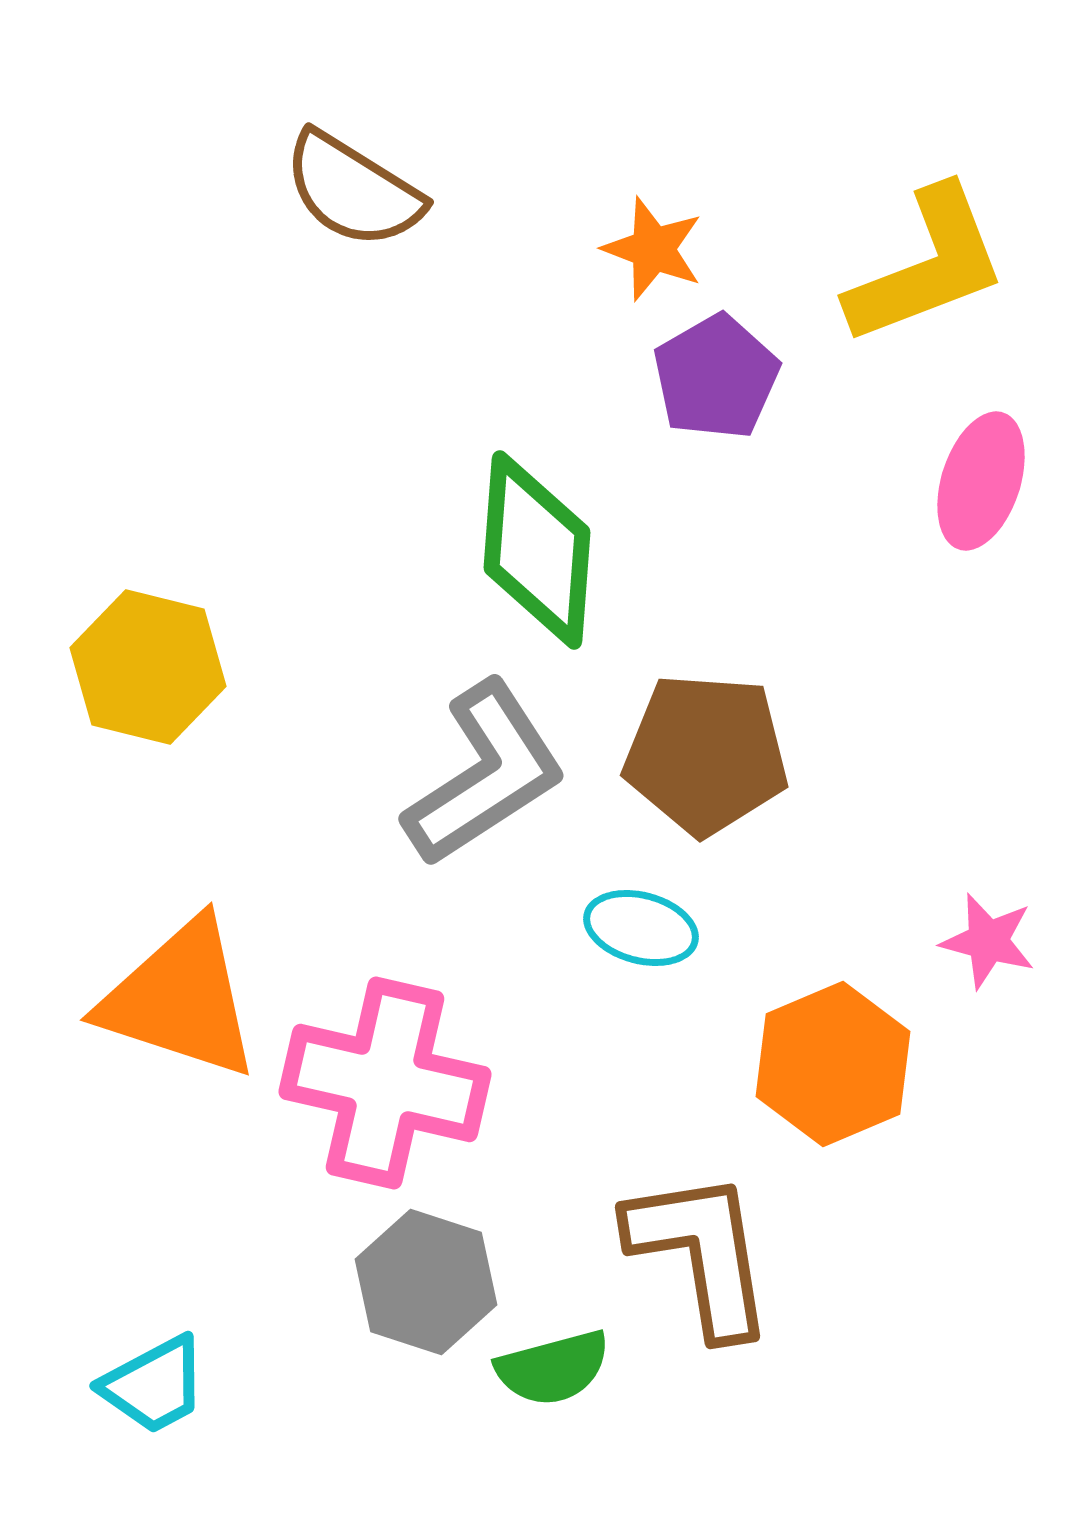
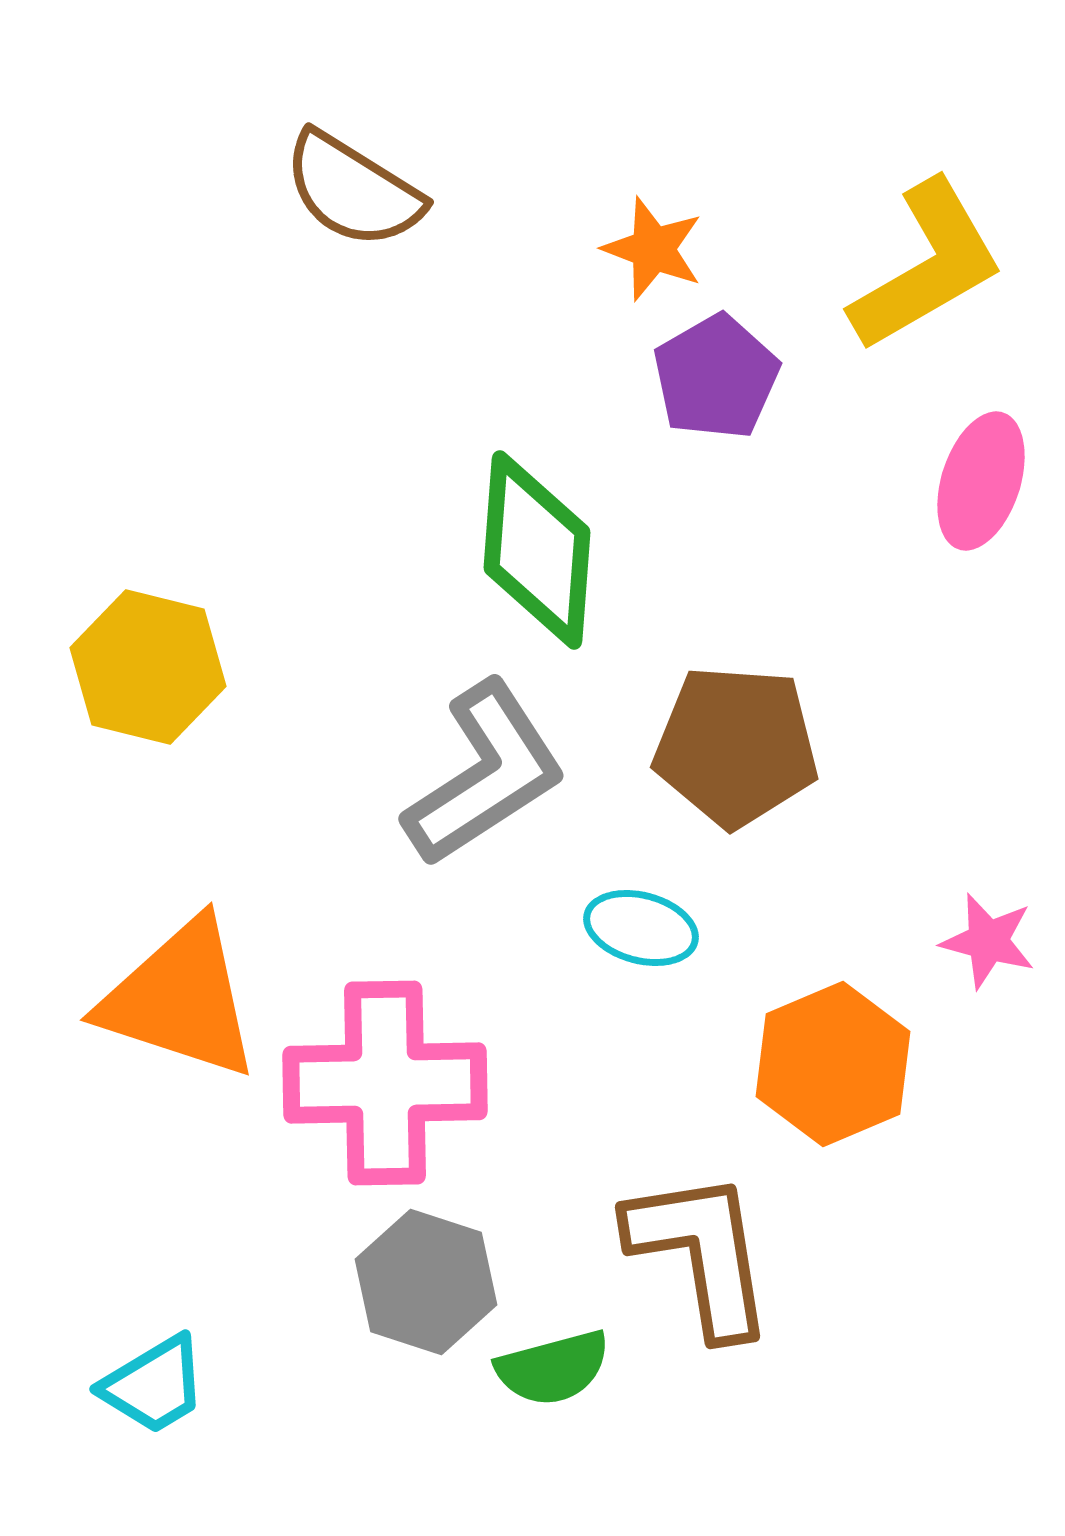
yellow L-shape: rotated 9 degrees counterclockwise
brown pentagon: moved 30 px right, 8 px up
pink cross: rotated 14 degrees counterclockwise
cyan trapezoid: rotated 3 degrees counterclockwise
